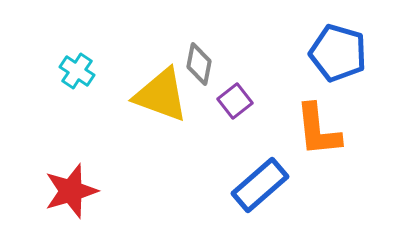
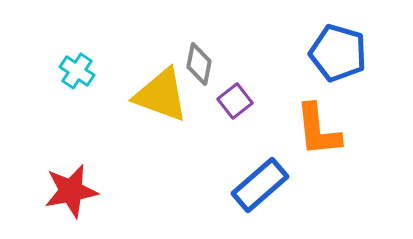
red star: rotated 6 degrees clockwise
